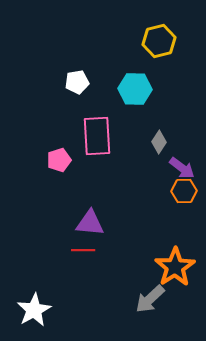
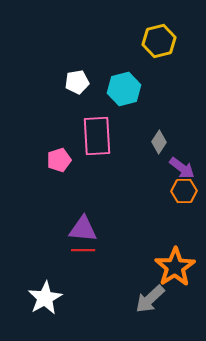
cyan hexagon: moved 11 px left; rotated 16 degrees counterclockwise
purple triangle: moved 7 px left, 6 px down
white star: moved 11 px right, 12 px up
